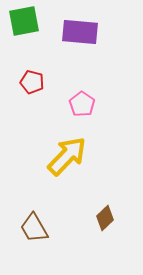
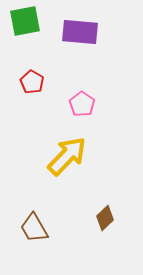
green square: moved 1 px right
red pentagon: rotated 15 degrees clockwise
